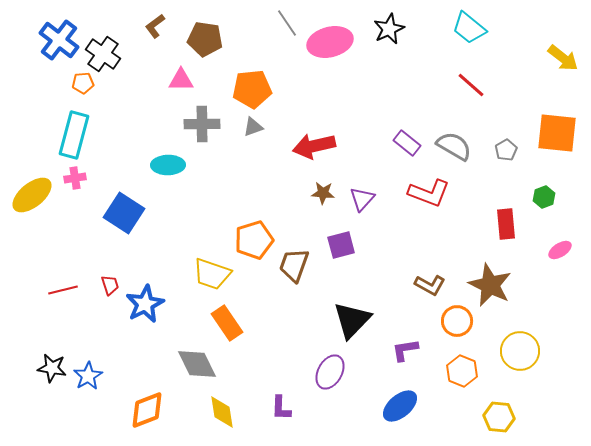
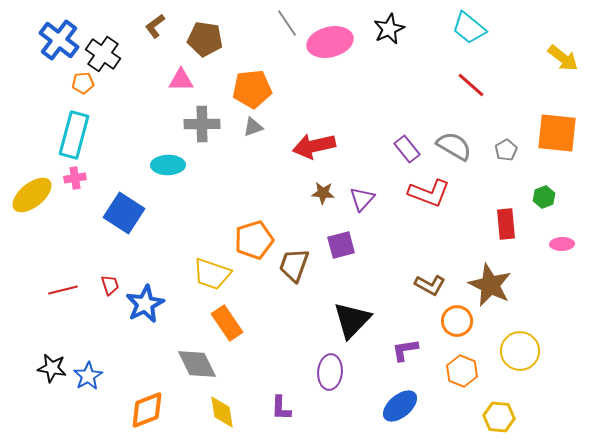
purple rectangle at (407, 143): moved 6 px down; rotated 12 degrees clockwise
pink ellipse at (560, 250): moved 2 px right, 6 px up; rotated 30 degrees clockwise
purple ellipse at (330, 372): rotated 24 degrees counterclockwise
